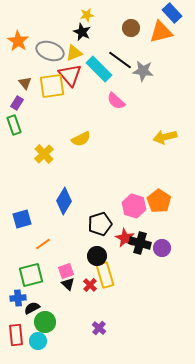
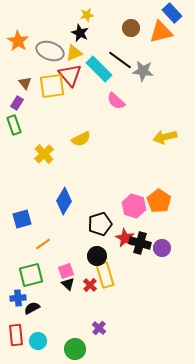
black star at (82, 32): moved 2 px left, 1 px down
green circle at (45, 322): moved 30 px right, 27 px down
